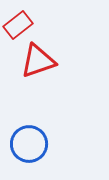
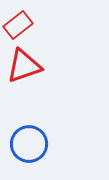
red triangle: moved 14 px left, 5 px down
